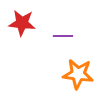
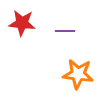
purple line: moved 2 px right, 5 px up
